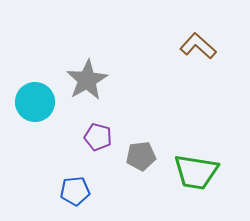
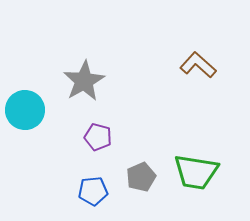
brown L-shape: moved 19 px down
gray star: moved 3 px left, 1 px down
cyan circle: moved 10 px left, 8 px down
gray pentagon: moved 21 px down; rotated 16 degrees counterclockwise
blue pentagon: moved 18 px right
